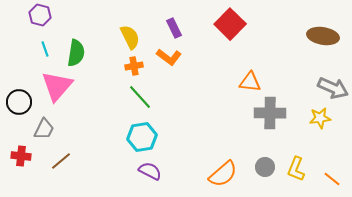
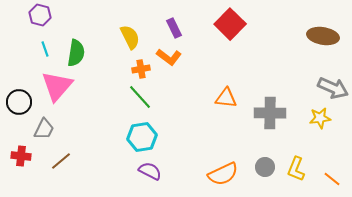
orange cross: moved 7 px right, 3 px down
orange triangle: moved 24 px left, 16 px down
orange semicircle: rotated 16 degrees clockwise
